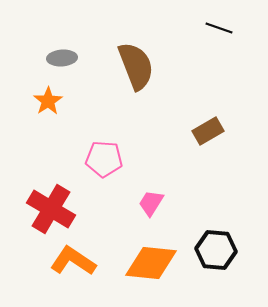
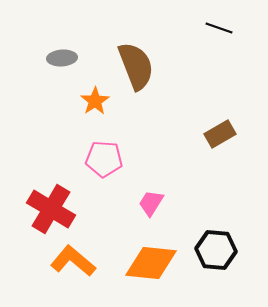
orange star: moved 47 px right
brown rectangle: moved 12 px right, 3 px down
orange L-shape: rotated 6 degrees clockwise
